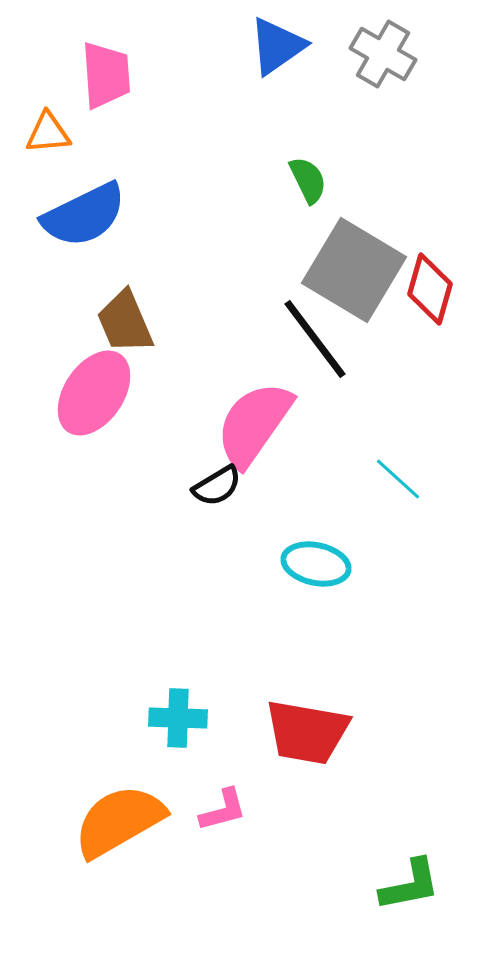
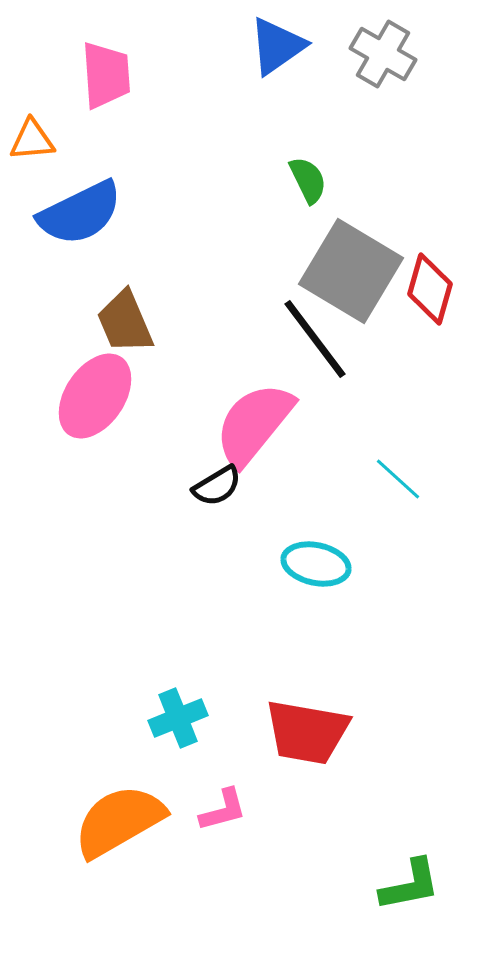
orange triangle: moved 16 px left, 7 px down
blue semicircle: moved 4 px left, 2 px up
gray square: moved 3 px left, 1 px down
pink ellipse: moved 1 px right, 3 px down
pink semicircle: rotated 4 degrees clockwise
cyan cross: rotated 24 degrees counterclockwise
